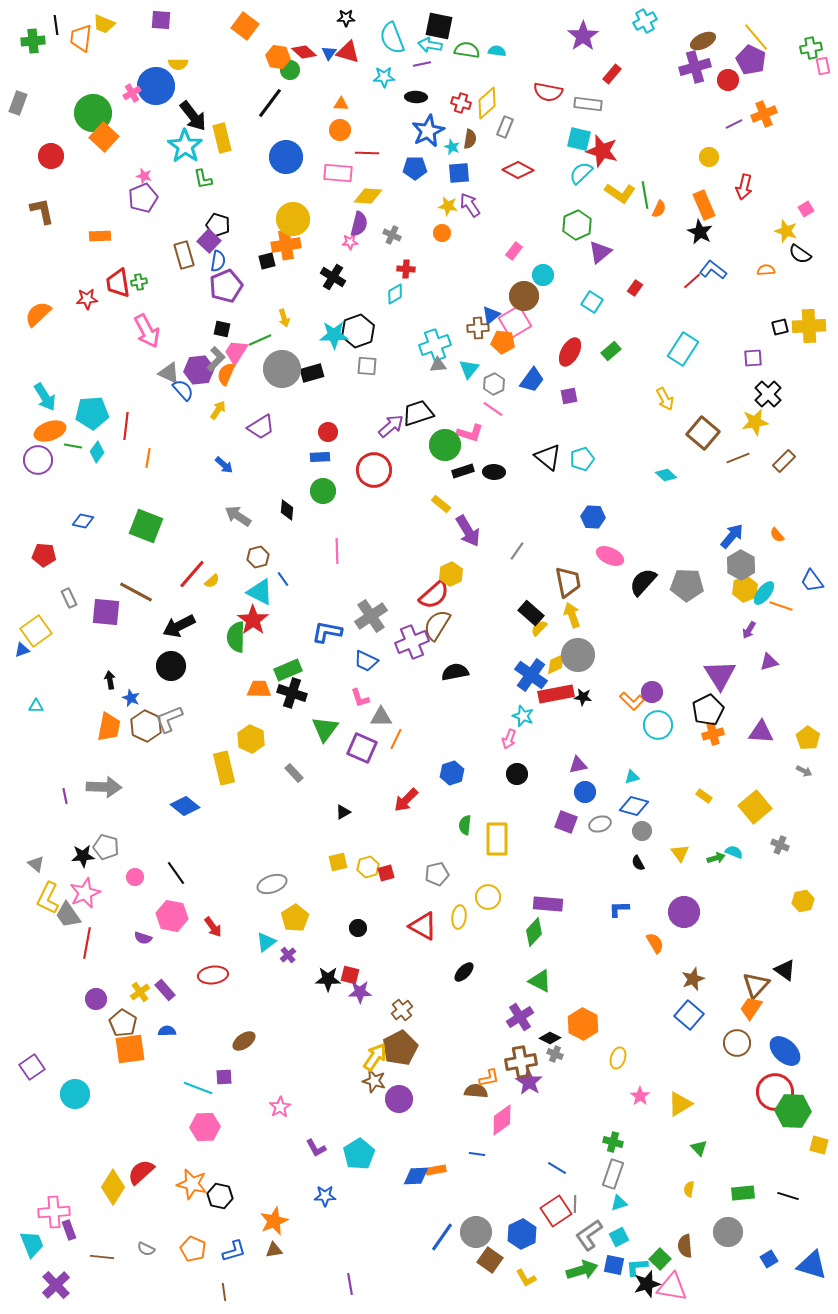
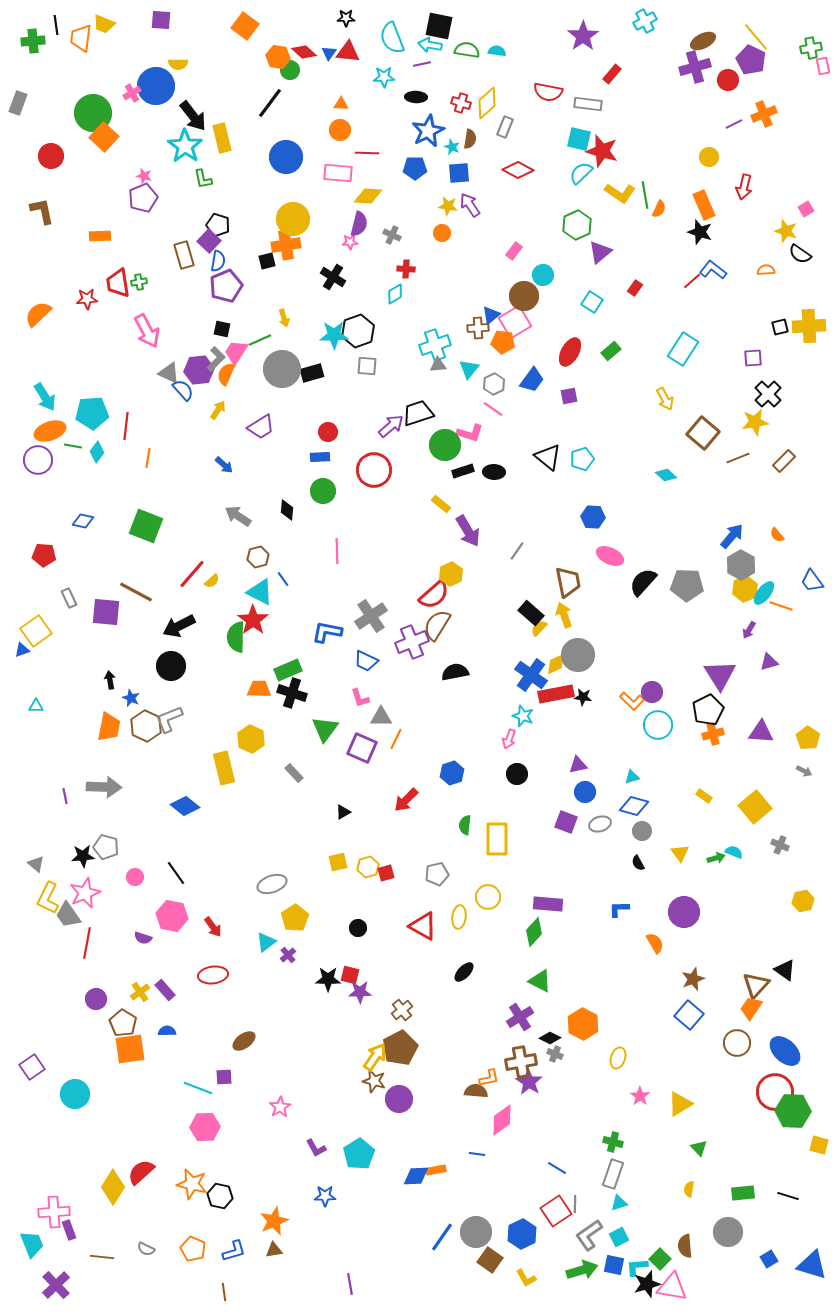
red triangle at (348, 52): rotated 10 degrees counterclockwise
black star at (700, 232): rotated 10 degrees counterclockwise
yellow arrow at (572, 615): moved 8 px left
